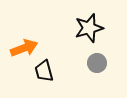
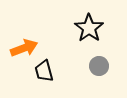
black star: rotated 20 degrees counterclockwise
gray circle: moved 2 px right, 3 px down
